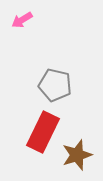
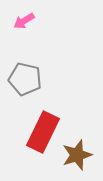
pink arrow: moved 2 px right, 1 px down
gray pentagon: moved 30 px left, 6 px up
